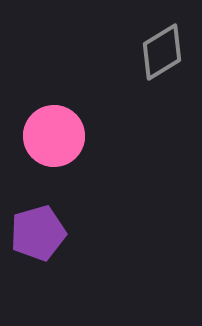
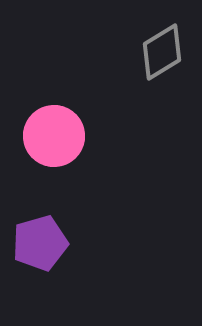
purple pentagon: moved 2 px right, 10 px down
